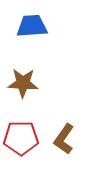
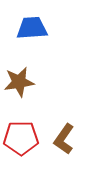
blue trapezoid: moved 2 px down
brown star: moved 4 px left, 1 px up; rotated 12 degrees counterclockwise
